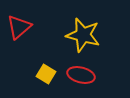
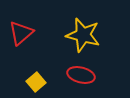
red triangle: moved 2 px right, 6 px down
yellow square: moved 10 px left, 8 px down; rotated 18 degrees clockwise
